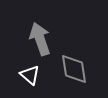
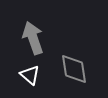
gray arrow: moved 7 px left, 1 px up
